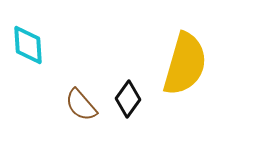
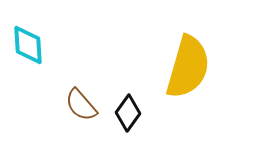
yellow semicircle: moved 3 px right, 3 px down
black diamond: moved 14 px down
